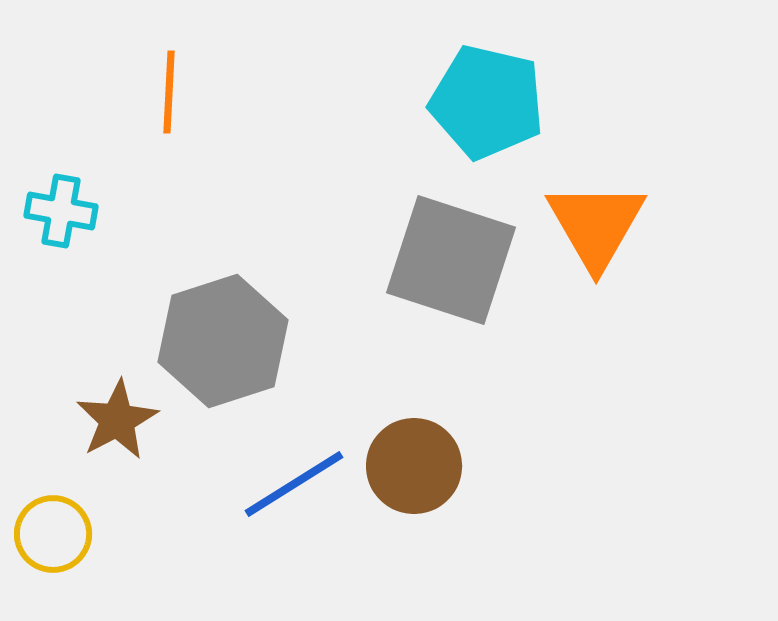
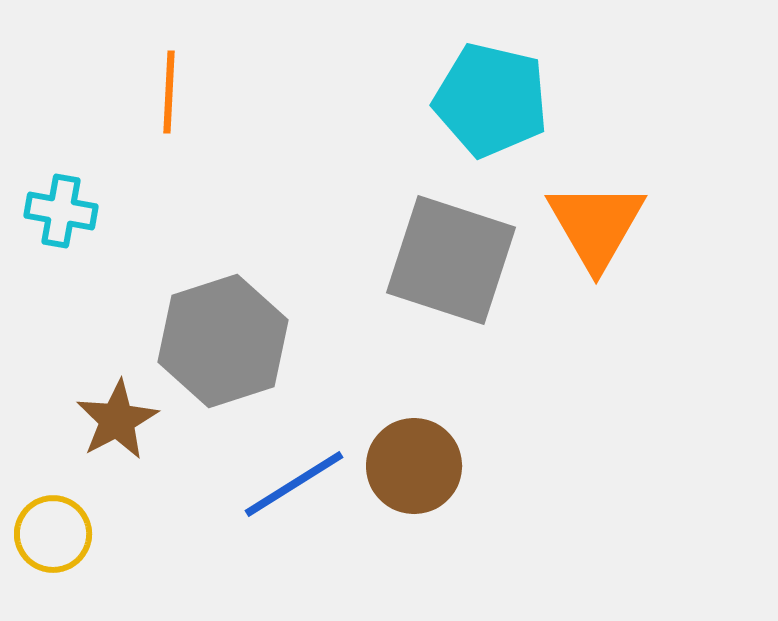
cyan pentagon: moved 4 px right, 2 px up
